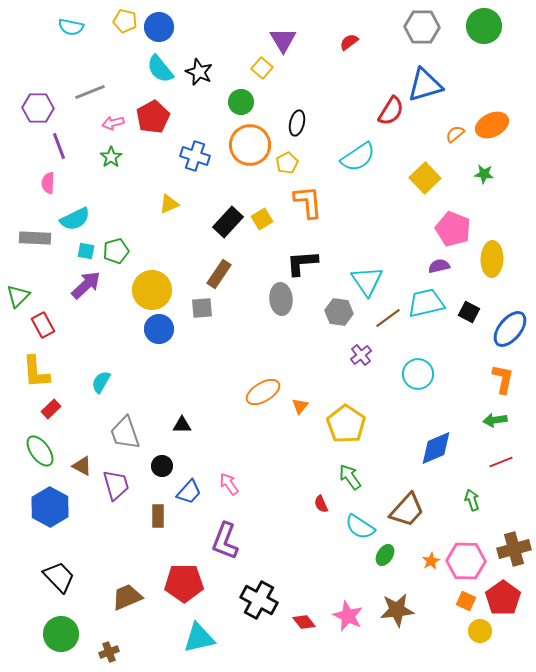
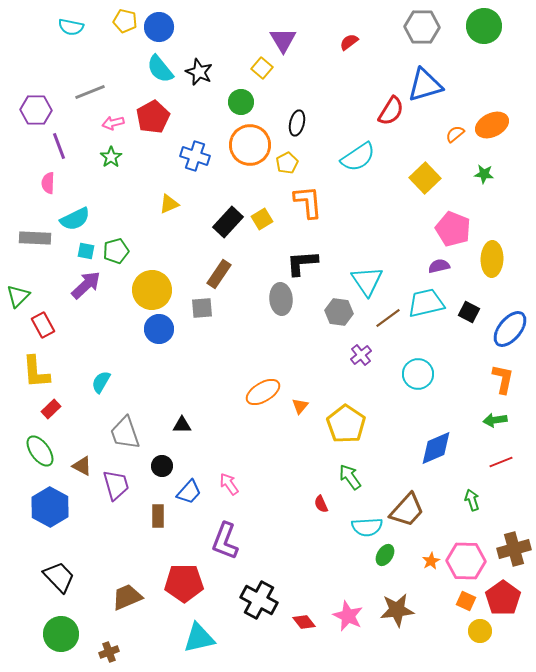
purple hexagon at (38, 108): moved 2 px left, 2 px down
cyan semicircle at (360, 527): moved 7 px right; rotated 36 degrees counterclockwise
